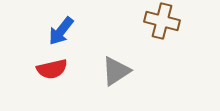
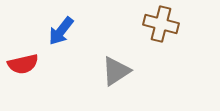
brown cross: moved 1 px left, 3 px down
red semicircle: moved 29 px left, 5 px up
